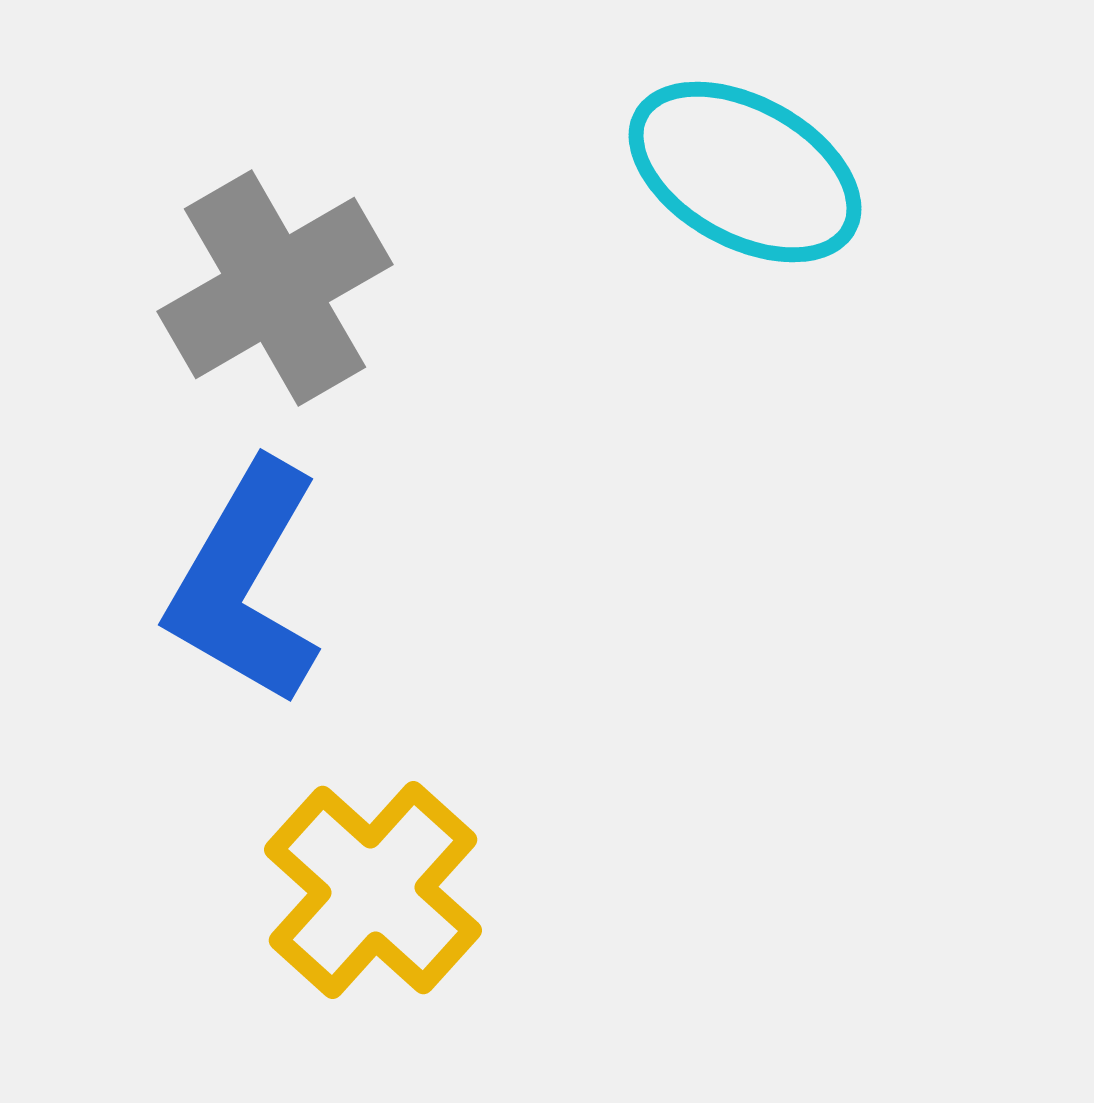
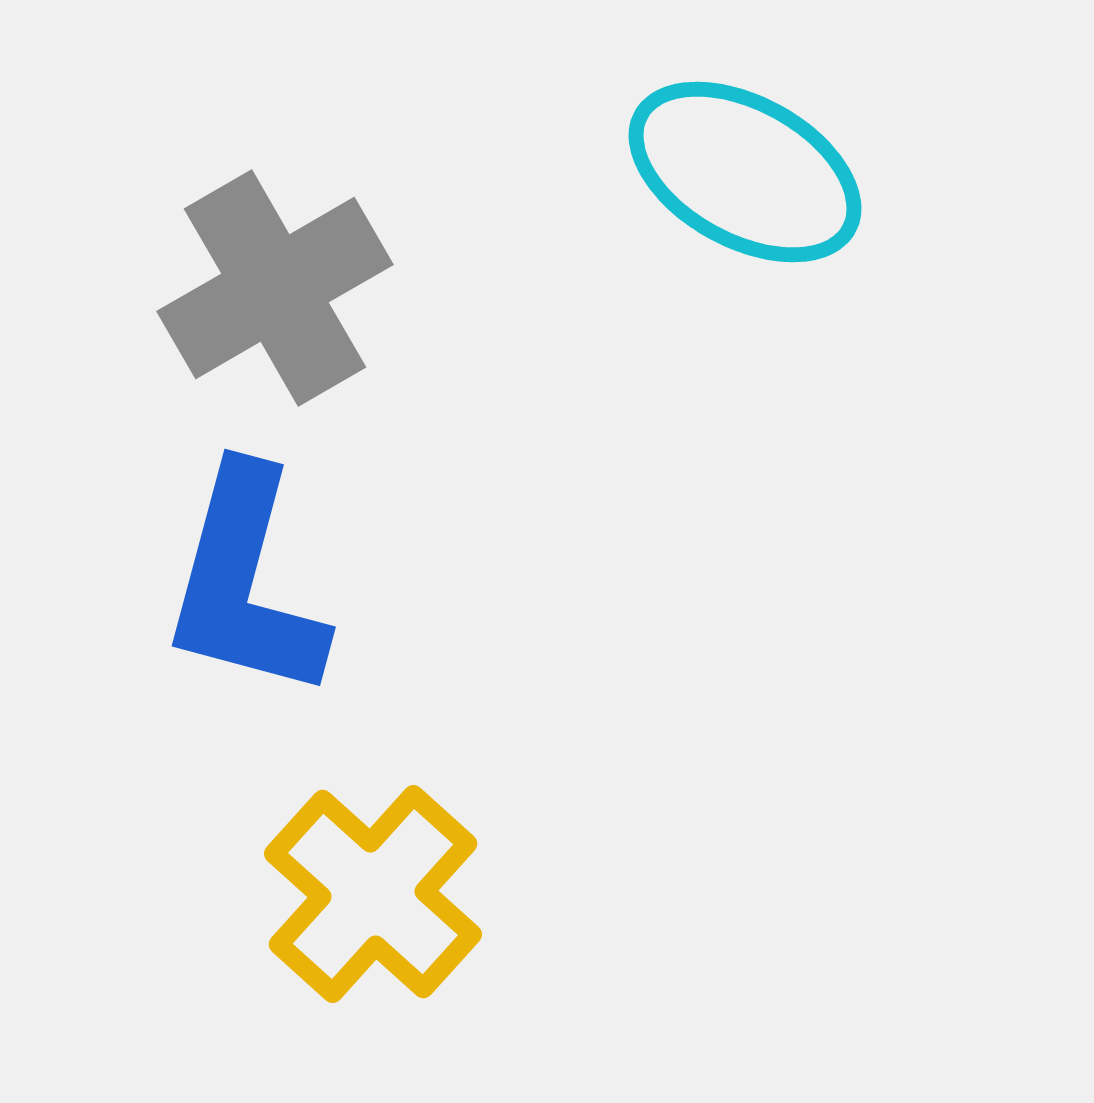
blue L-shape: rotated 15 degrees counterclockwise
yellow cross: moved 4 px down
